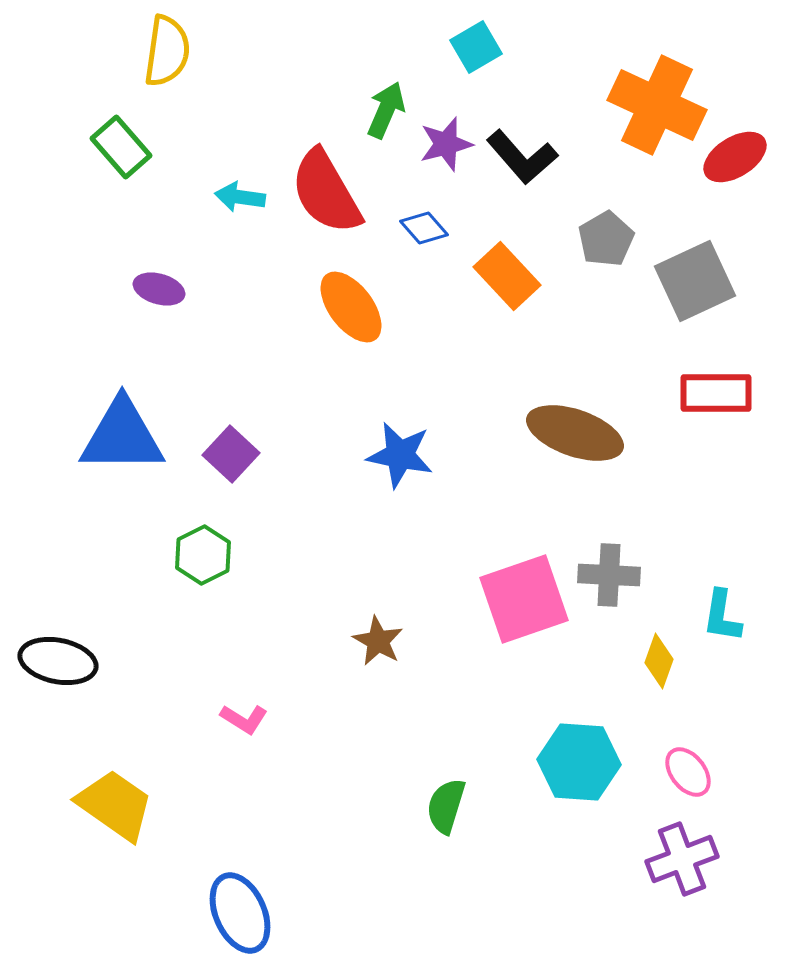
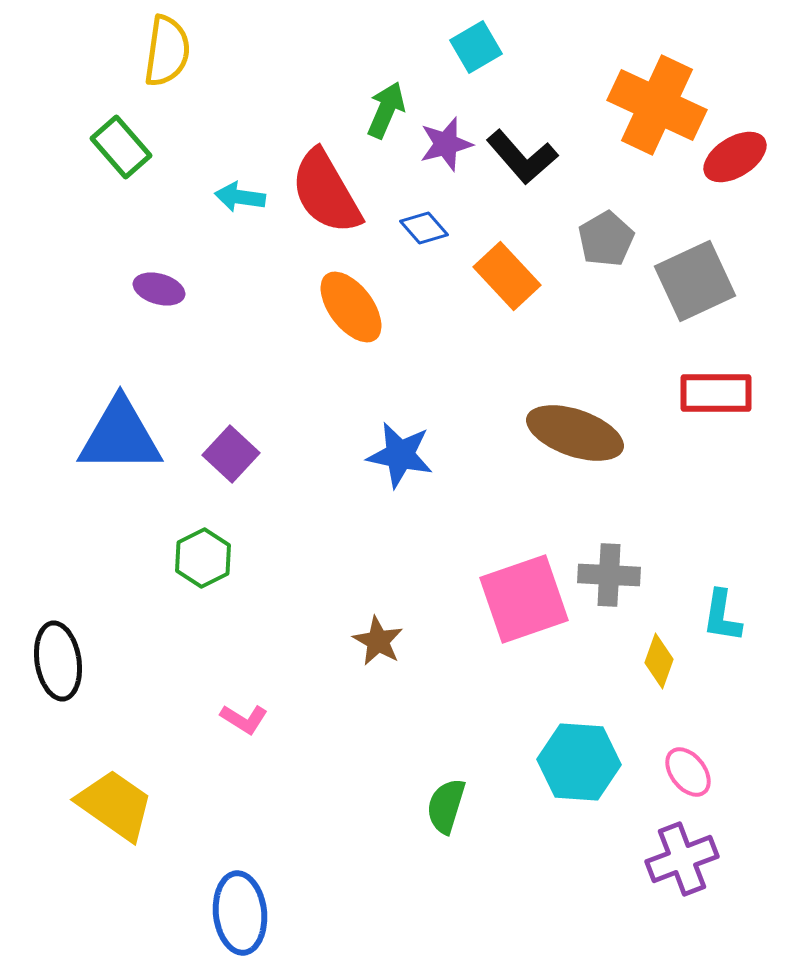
blue triangle: moved 2 px left
green hexagon: moved 3 px down
black ellipse: rotated 70 degrees clockwise
blue ellipse: rotated 18 degrees clockwise
